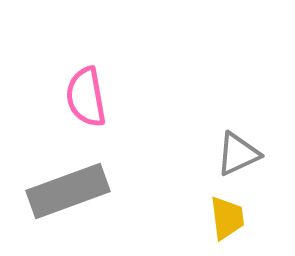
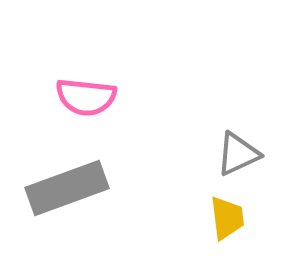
pink semicircle: rotated 74 degrees counterclockwise
gray rectangle: moved 1 px left, 3 px up
